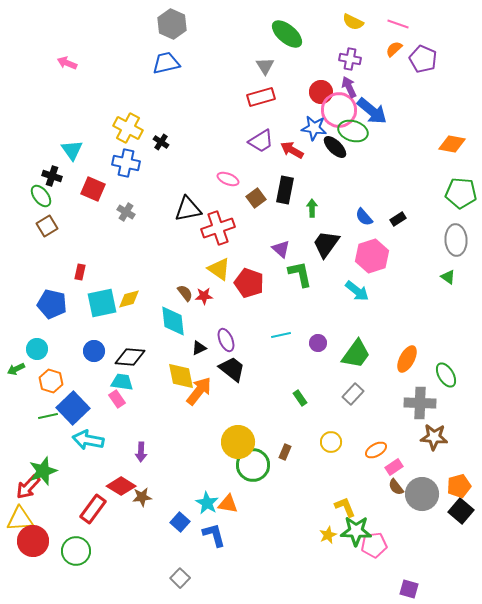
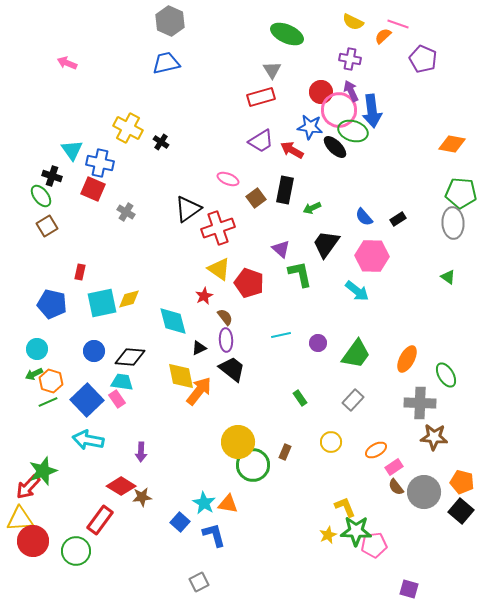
gray hexagon at (172, 24): moved 2 px left, 3 px up
green ellipse at (287, 34): rotated 16 degrees counterclockwise
orange semicircle at (394, 49): moved 11 px left, 13 px up
gray triangle at (265, 66): moved 7 px right, 4 px down
purple arrow at (349, 87): moved 2 px right, 4 px down
blue arrow at (372, 111): rotated 44 degrees clockwise
blue star at (314, 128): moved 4 px left, 1 px up
blue cross at (126, 163): moved 26 px left
green arrow at (312, 208): rotated 114 degrees counterclockwise
black triangle at (188, 209): rotated 24 degrees counterclockwise
gray ellipse at (456, 240): moved 3 px left, 17 px up
pink hexagon at (372, 256): rotated 20 degrees clockwise
brown semicircle at (185, 293): moved 40 px right, 24 px down
red star at (204, 296): rotated 24 degrees counterclockwise
cyan diamond at (173, 321): rotated 8 degrees counterclockwise
purple ellipse at (226, 340): rotated 20 degrees clockwise
green arrow at (16, 369): moved 18 px right, 5 px down
gray rectangle at (353, 394): moved 6 px down
blue square at (73, 408): moved 14 px right, 8 px up
green line at (48, 416): moved 14 px up; rotated 12 degrees counterclockwise
orange pentagon at (459, 486): moved 3 px right, 4 px up; rotated 30 degrees clockwise
gray circle at (422, 494): moved 2 px right, 2 px up
cyan star at (207, 503): moved 3 px left
red rectangle at (93, 509): moved 7 px right, 11 px down
gray square at (180, 578): moved 19 px right, 4 px down; rotated 18 degrees clockwise
